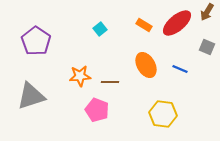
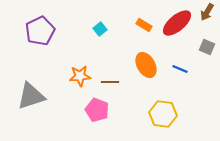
purple pentagon: moved 4 px right, 10 px up; rotated 12 degrees clockwise
